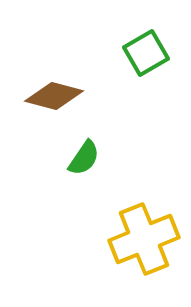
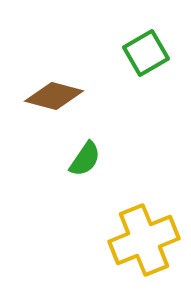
green semicircle: moved 1 px right, 1 px down
yellow cross: moved 1 px down
